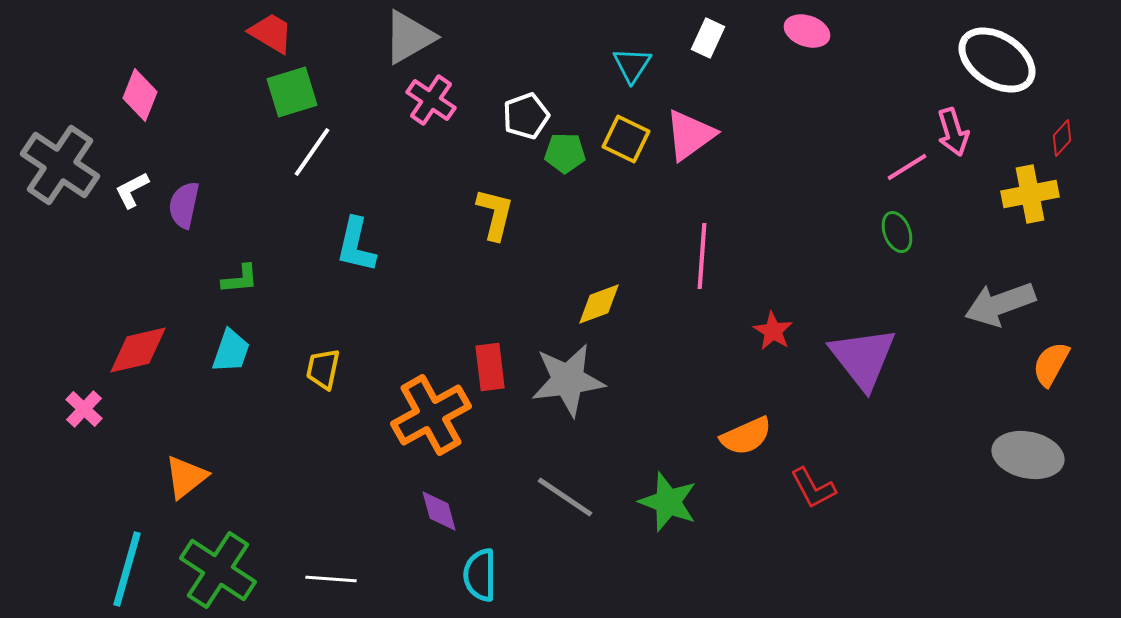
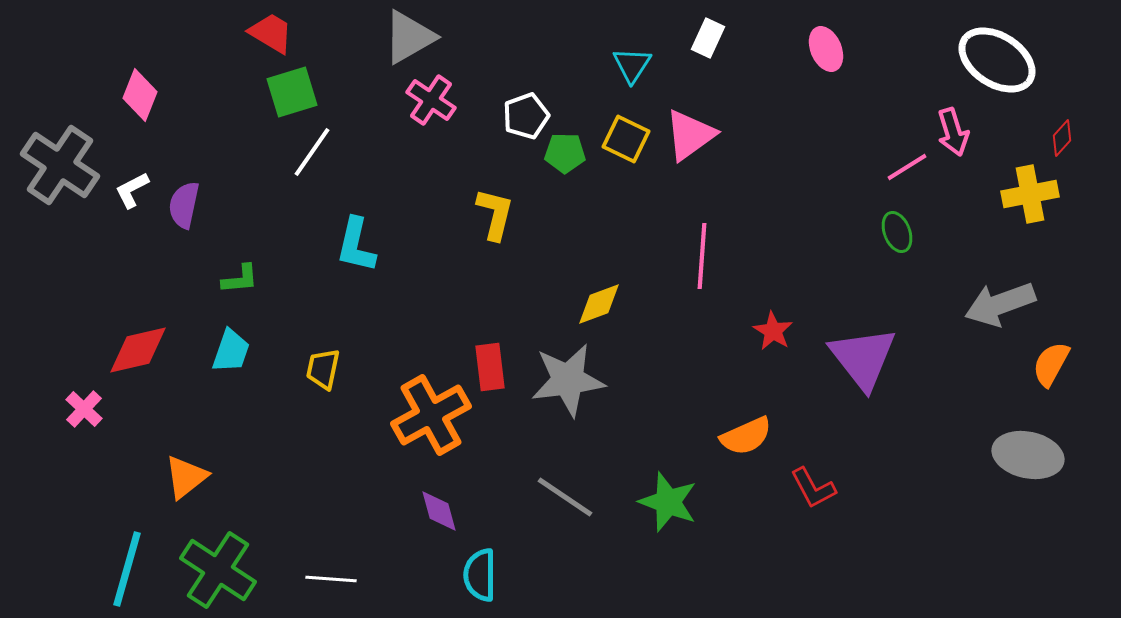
pink ellipse at (807, 31): moved 19 px right, 18 px down; rotated 48 degrees clockwise
